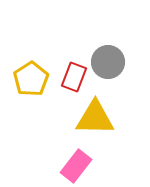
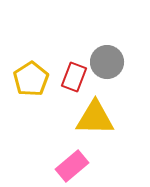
gray circle: moved 1 px left
pink rectangle: moved 4 px left; rotated 12 degrees clockwise
